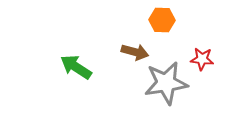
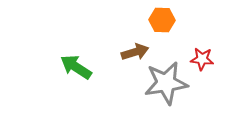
brown arrow: rotated 32 degrees counterclockwise
